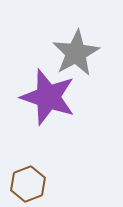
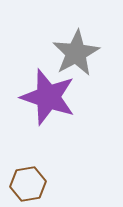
brown hexagon: rotated 12 degrees clockwise
